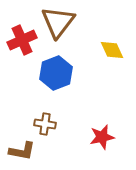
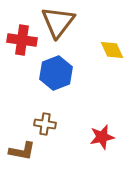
red cross: rotated 32 degrees clockwise
